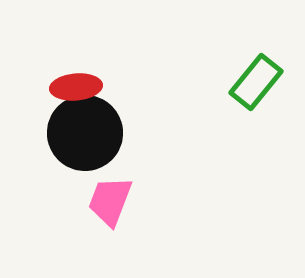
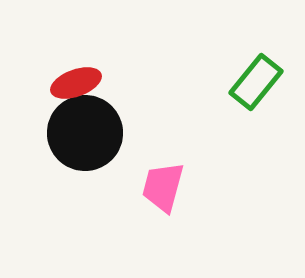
red ellipse: moved 4 px up; rotated 15 degrees counterclockwise
pink trapezoid: moved 53 px right, 14 px up; rotated 6 degrees counterclockwise
